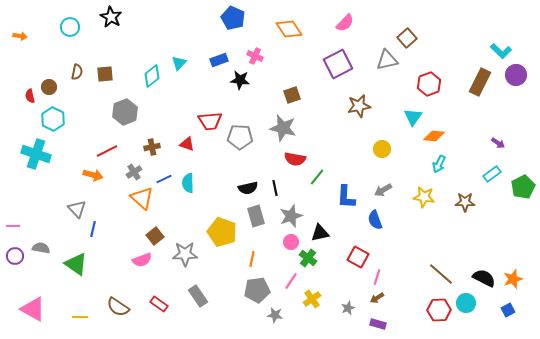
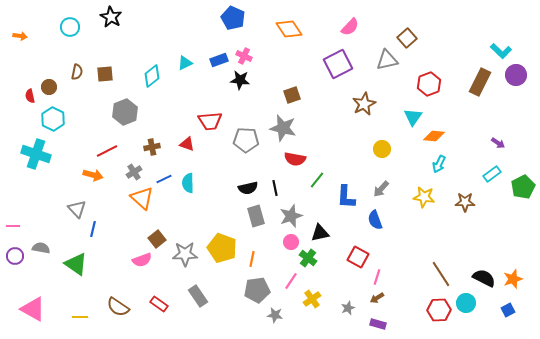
pink semicircle at (345, 23): moved 5 px right, 4 px down
pink cross at (255, 56): moved 11 px left
cyan triangle at (179, 63): moved 6 px right; rotated 21 degrees clockwise
brown star at (359, 106): moved 5 px right, 2 px up; rotated 15 degrees counterclockwise
gray pentagon at (240, 137): moved 6 px right, 3 px down
green line at (317, 177): moved 3 px down
gray arrow at (383, 190): moved 2 px left, 1 px up; rotated 18 degrees counterclockwise
yellow pentagon at (222, 232): moved 16 px down
brown square at (155, 236): moved 2 px right, 3 px down
brown line at (441, 274): rotated 16 degrees clockwise
